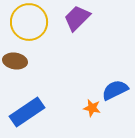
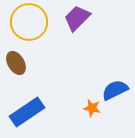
brown ellipse: moved 1 px right, 2 px down; rotated 50 degrees clockwise
